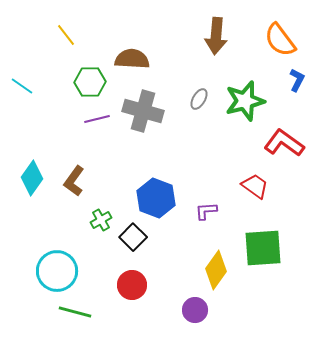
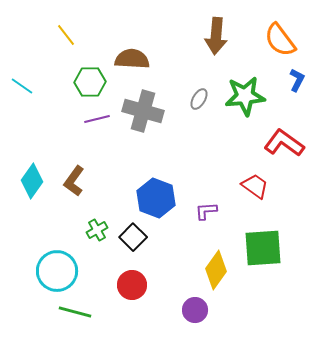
green star: moved 5 px up; rotated 9 degrees clockwise
cyan diamond: moved 3 px down
green cross: moved 4 px left, 10 px down
